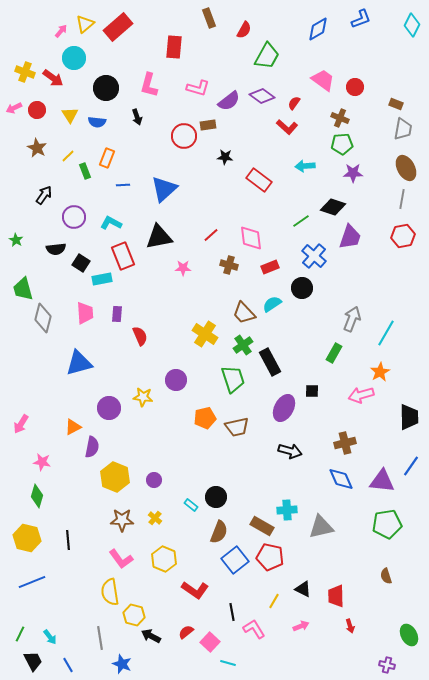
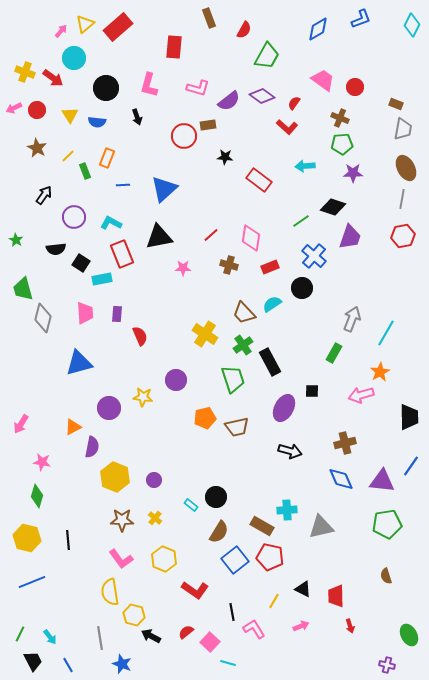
pink diamond at (251, 238): rotated 16 degrees clockwise
red rectangle at (123, 256): moved 1 px left, 2 px up
brown semicircle at (219, 532): rotated 10 degrees clockwise
